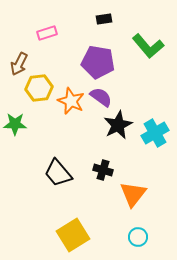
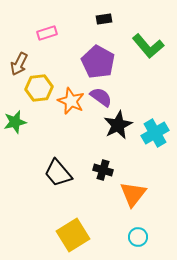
purple pentagon: rotated 20 degrees clockwise
green star: moved 2 px up; rotated 15 degrees counterclockwise
